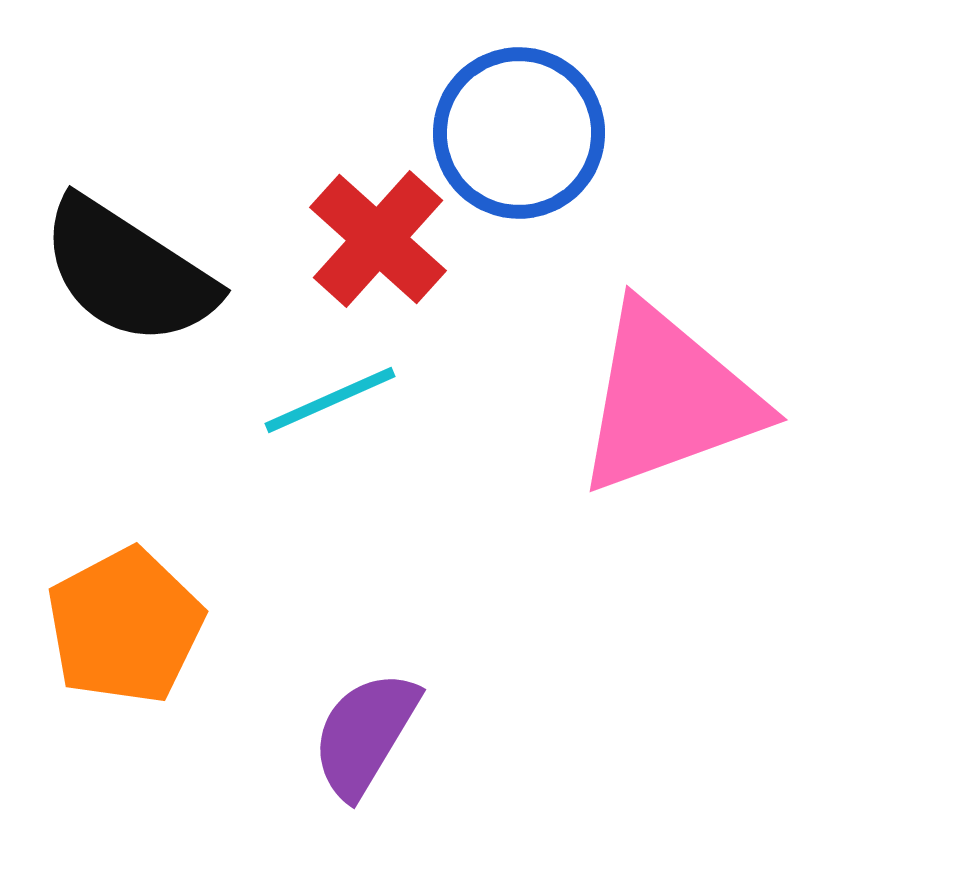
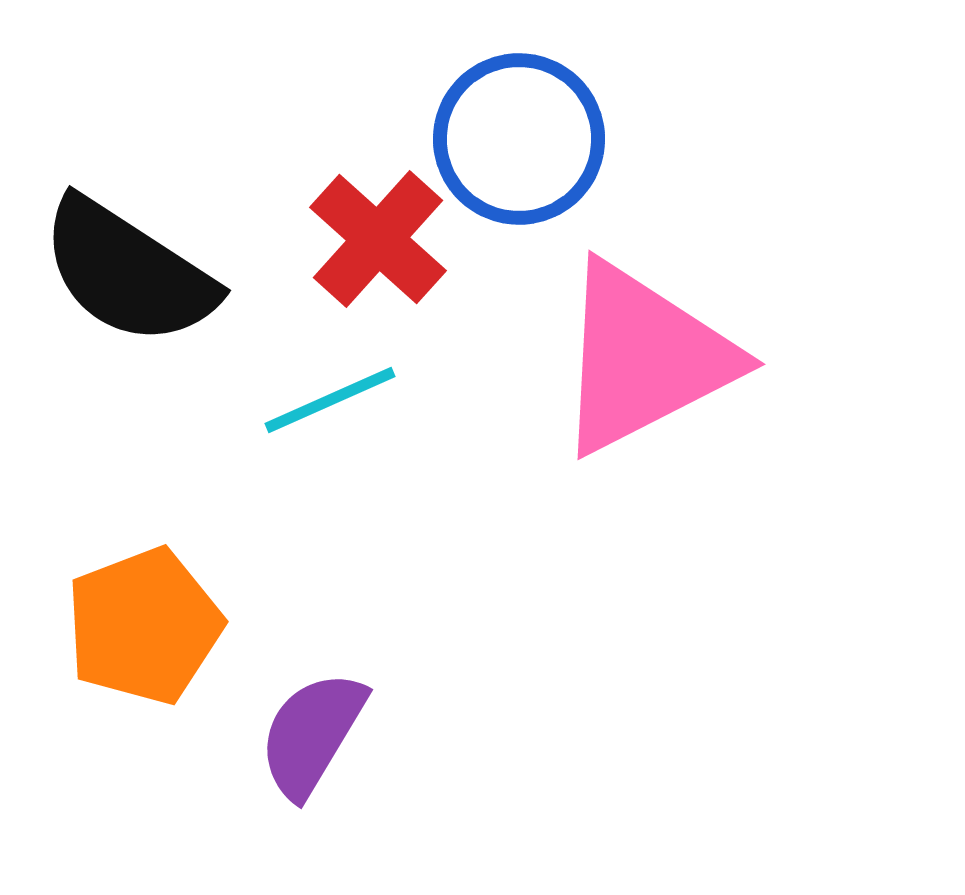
blue circle: moved 6 px down
pink triangle: moved 24 px left, 41 px up; rotated 7 degrees counterclockwise
orange pentagon: moved 19 px right; rotated 7 degrees clockwise
purple semicircle: moved 53 px left
